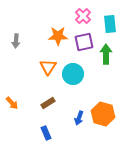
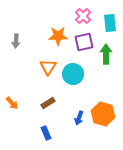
cyan rectangle: moved 1 px up
